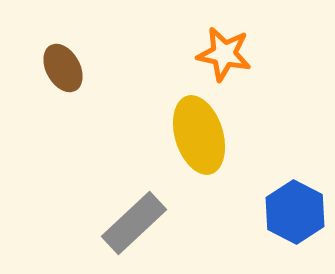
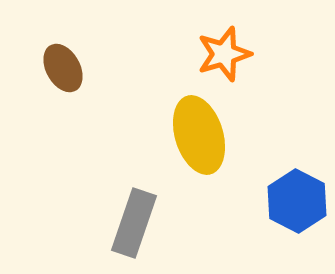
orange star: rotated 28 degrees counterclockwise
blue hexagon: moved 2 px right, 11 px up
gray rectangle: rotated 28 degrees counterclockwise
